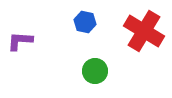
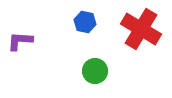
red cross: moved 3 px left, 2 px up
